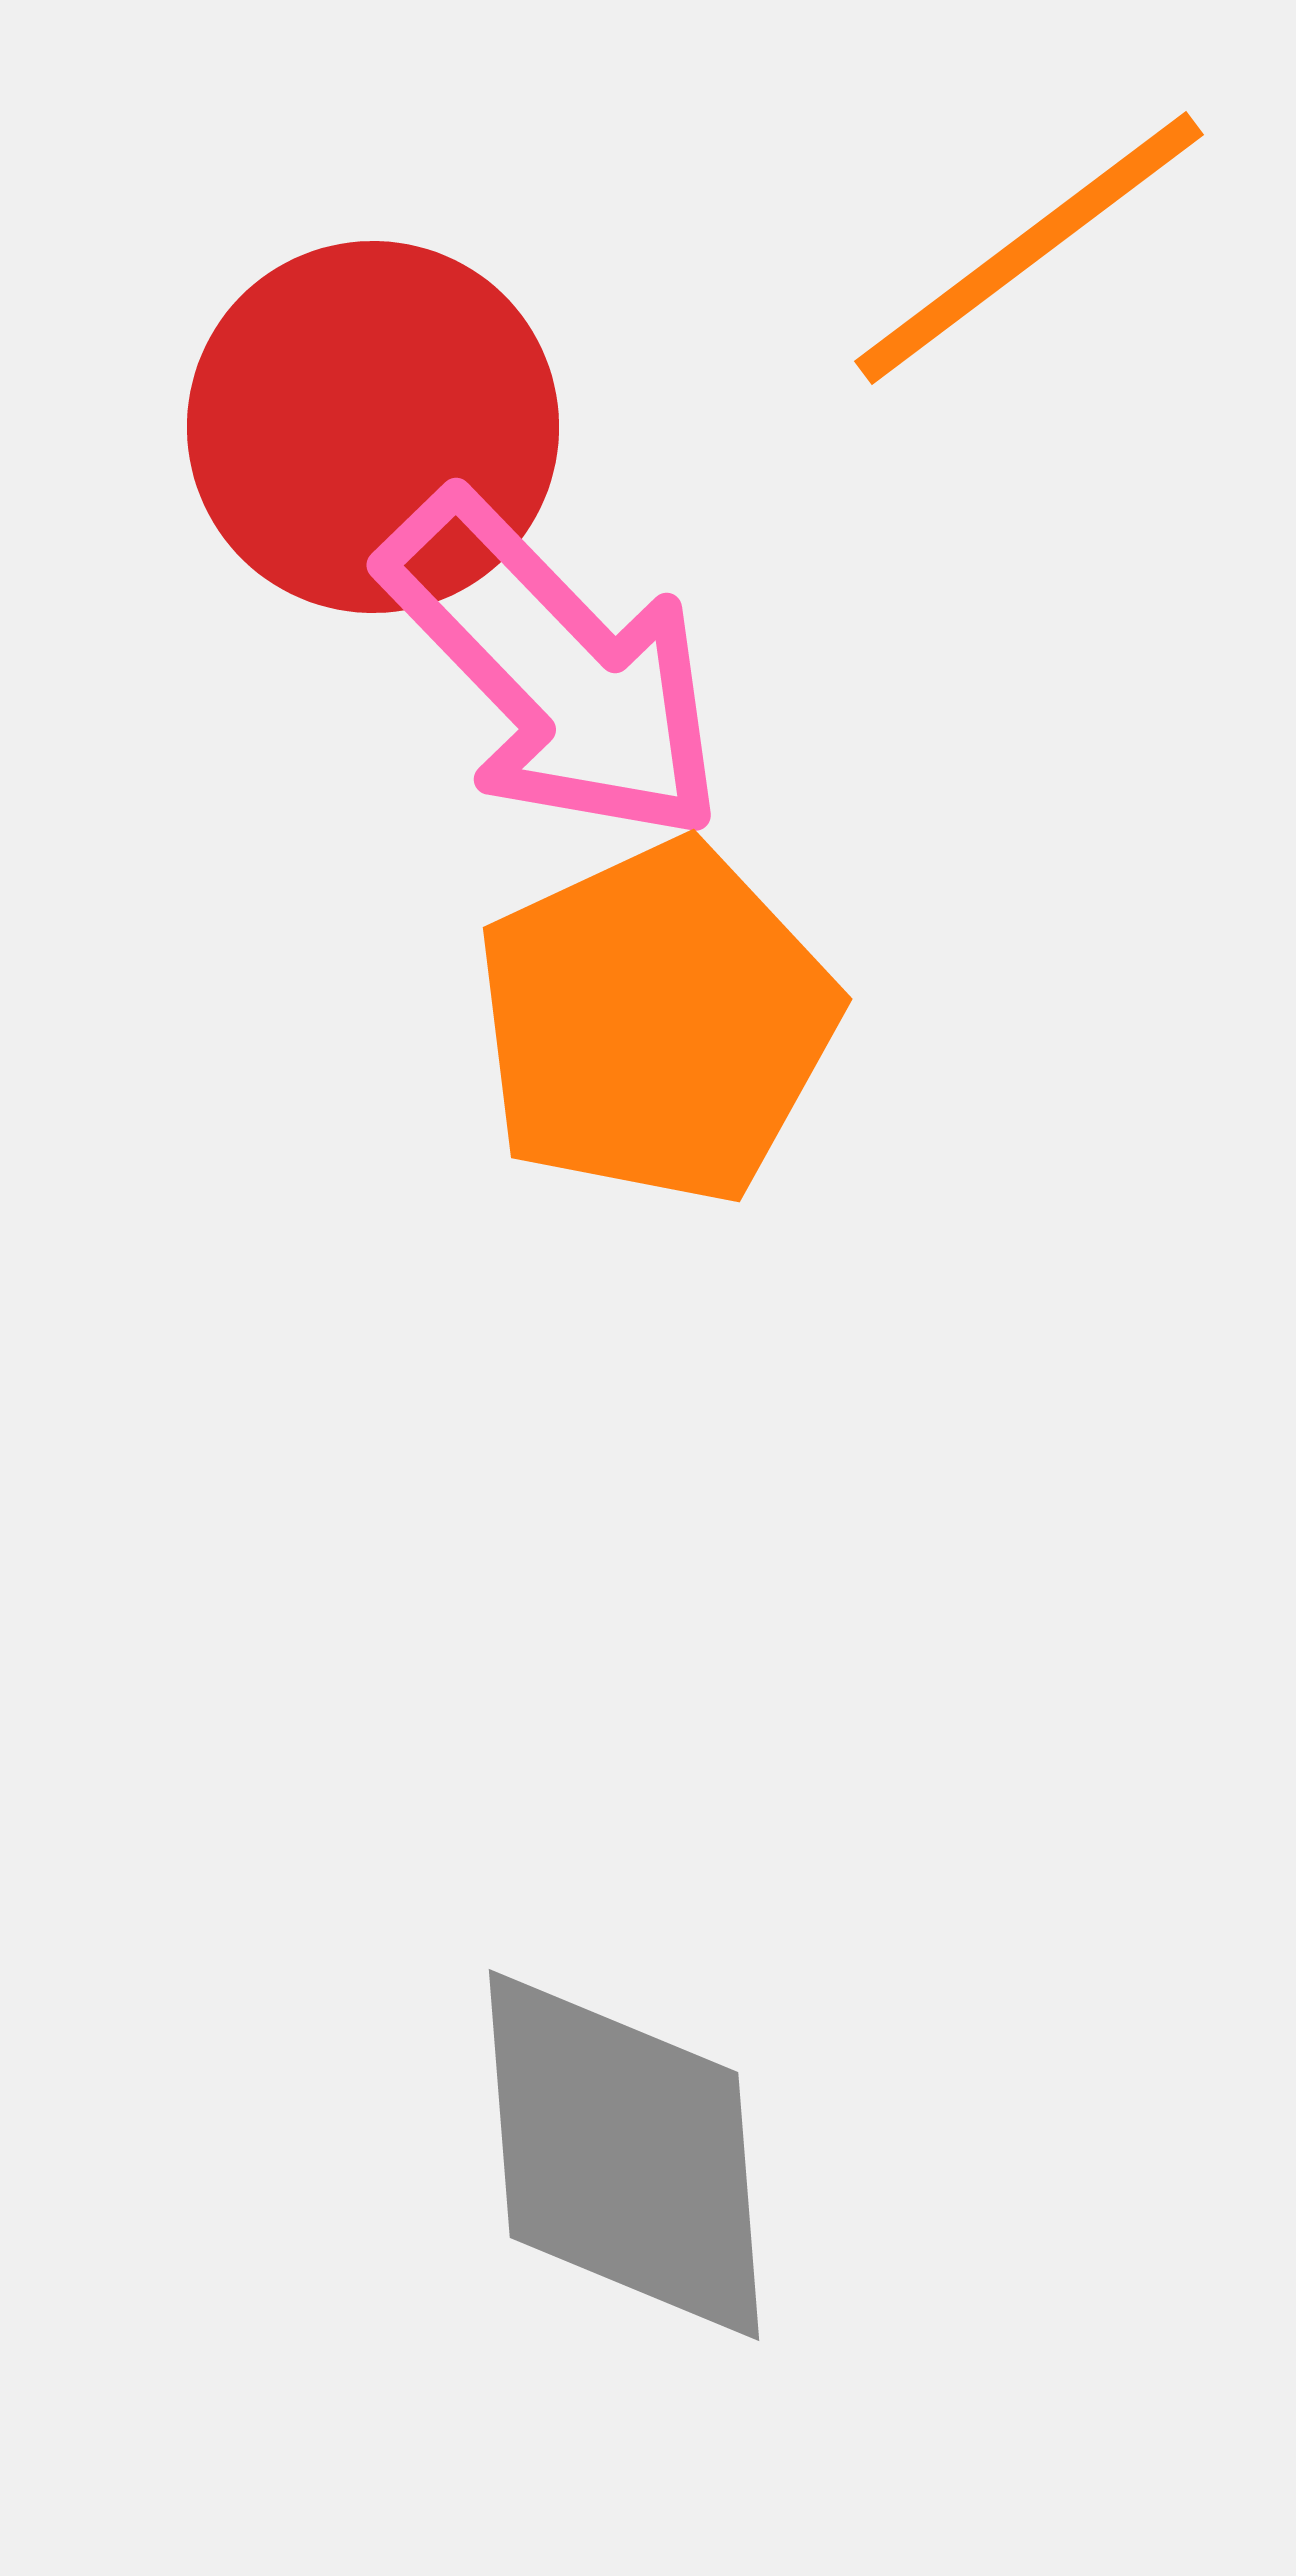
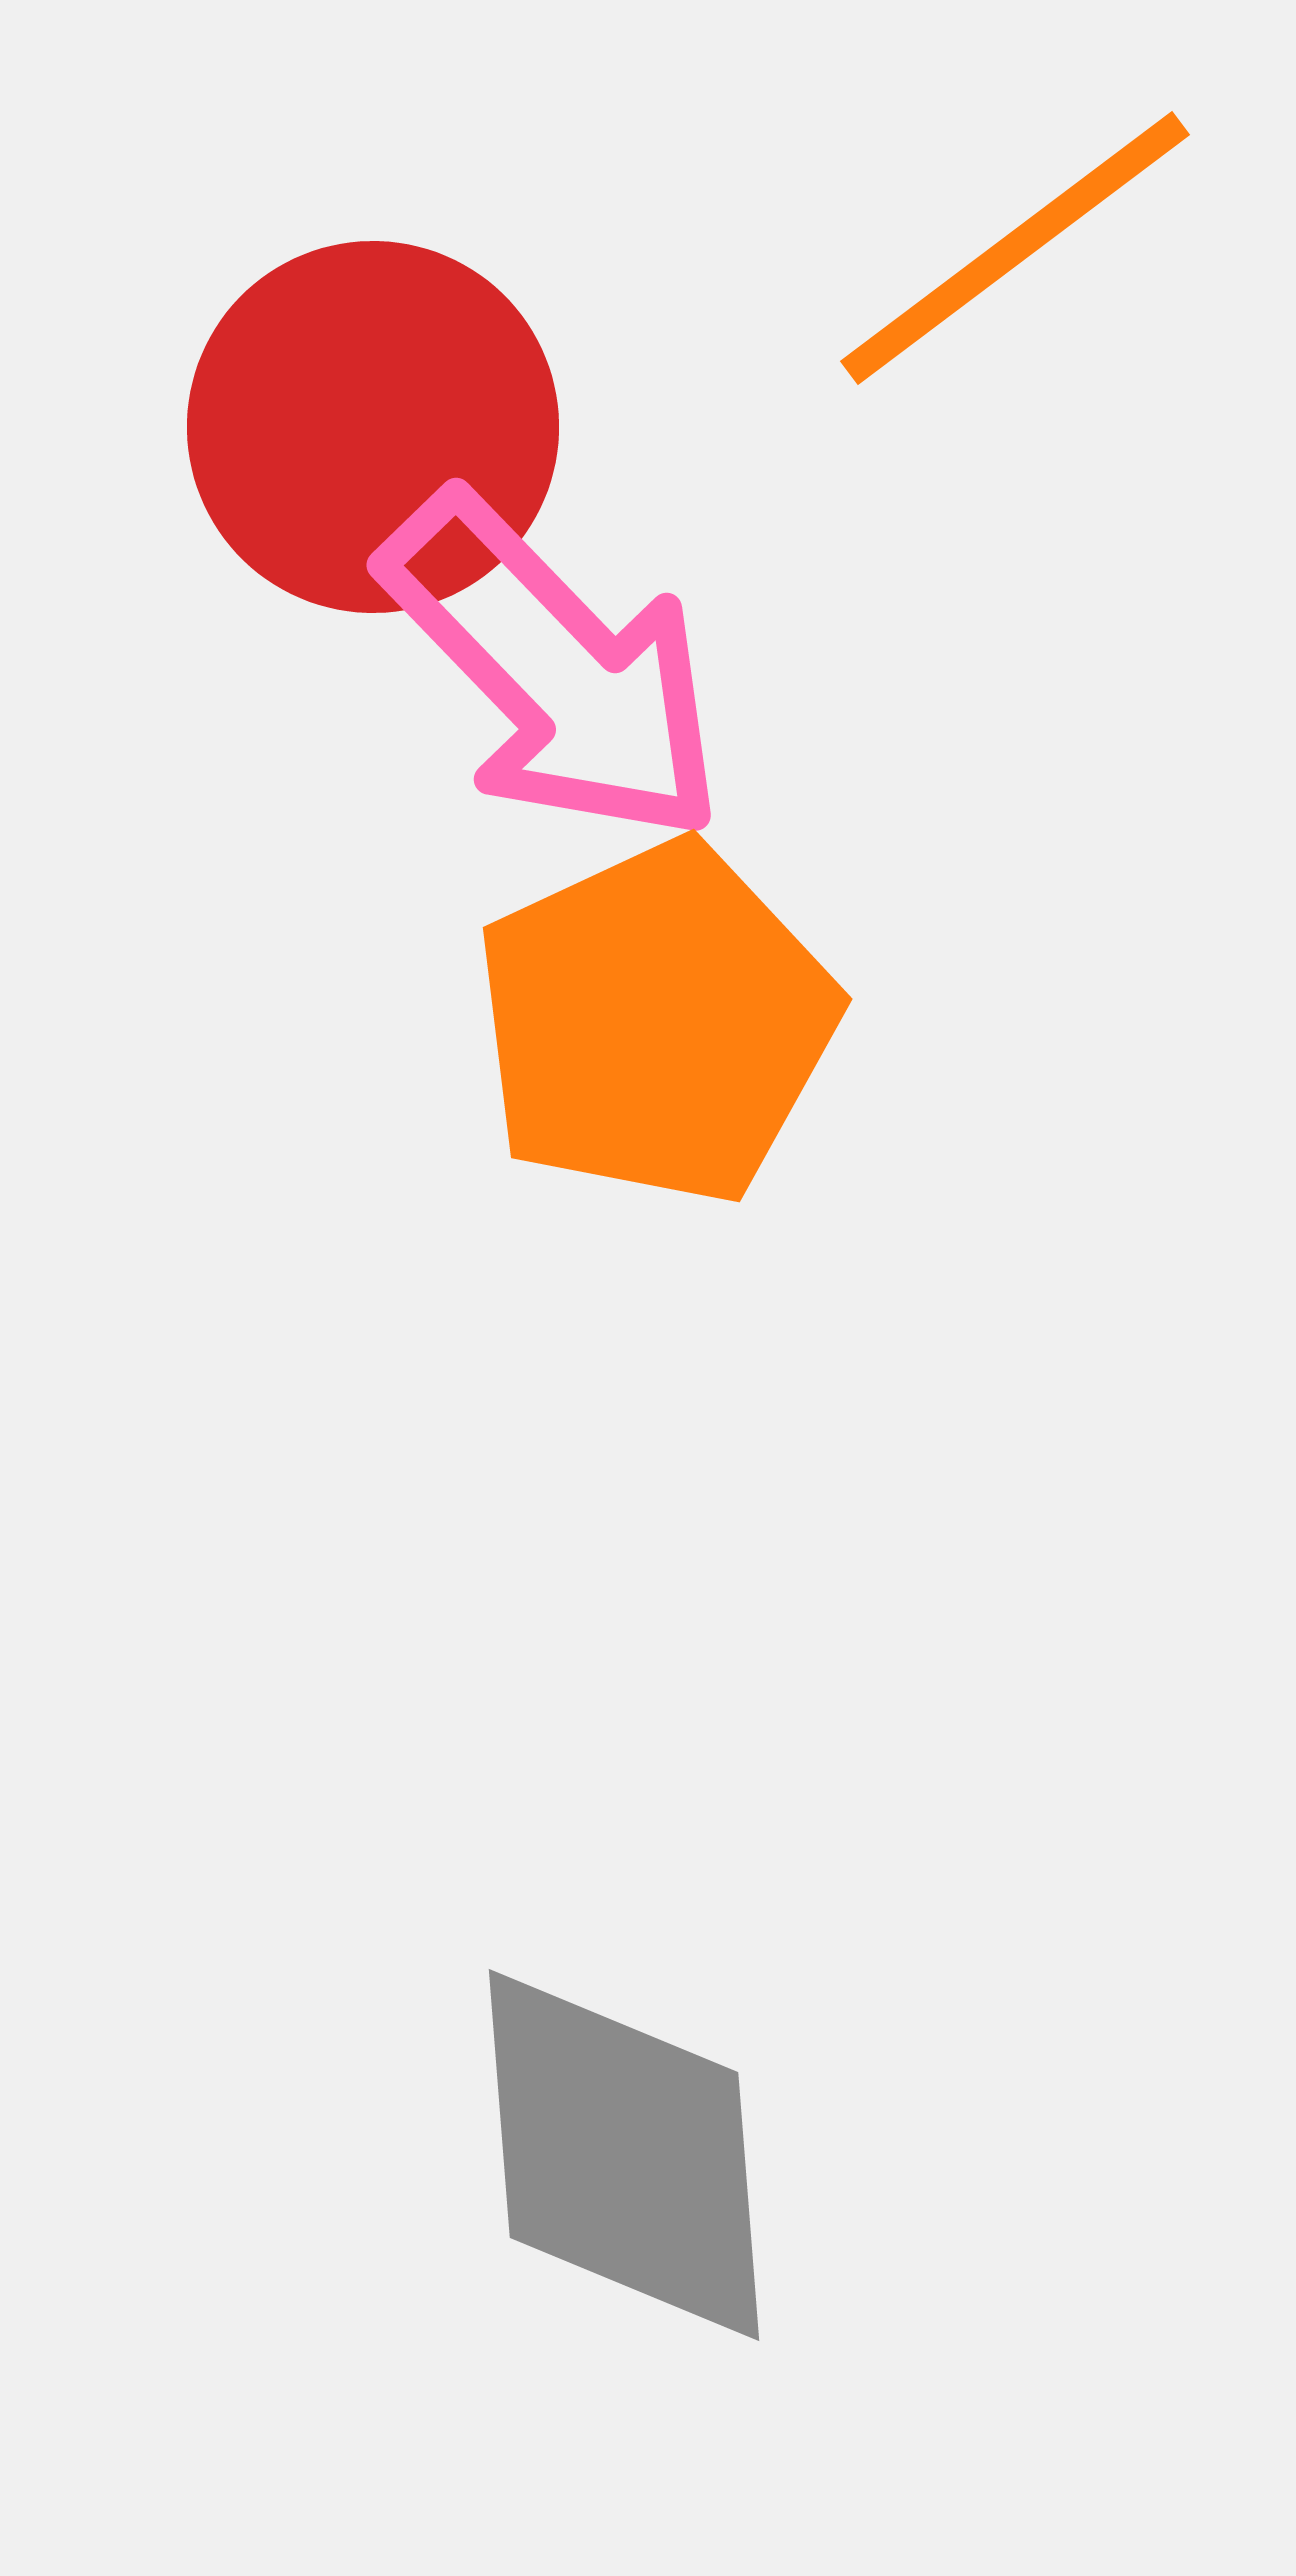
orange line: moved 14 px left
